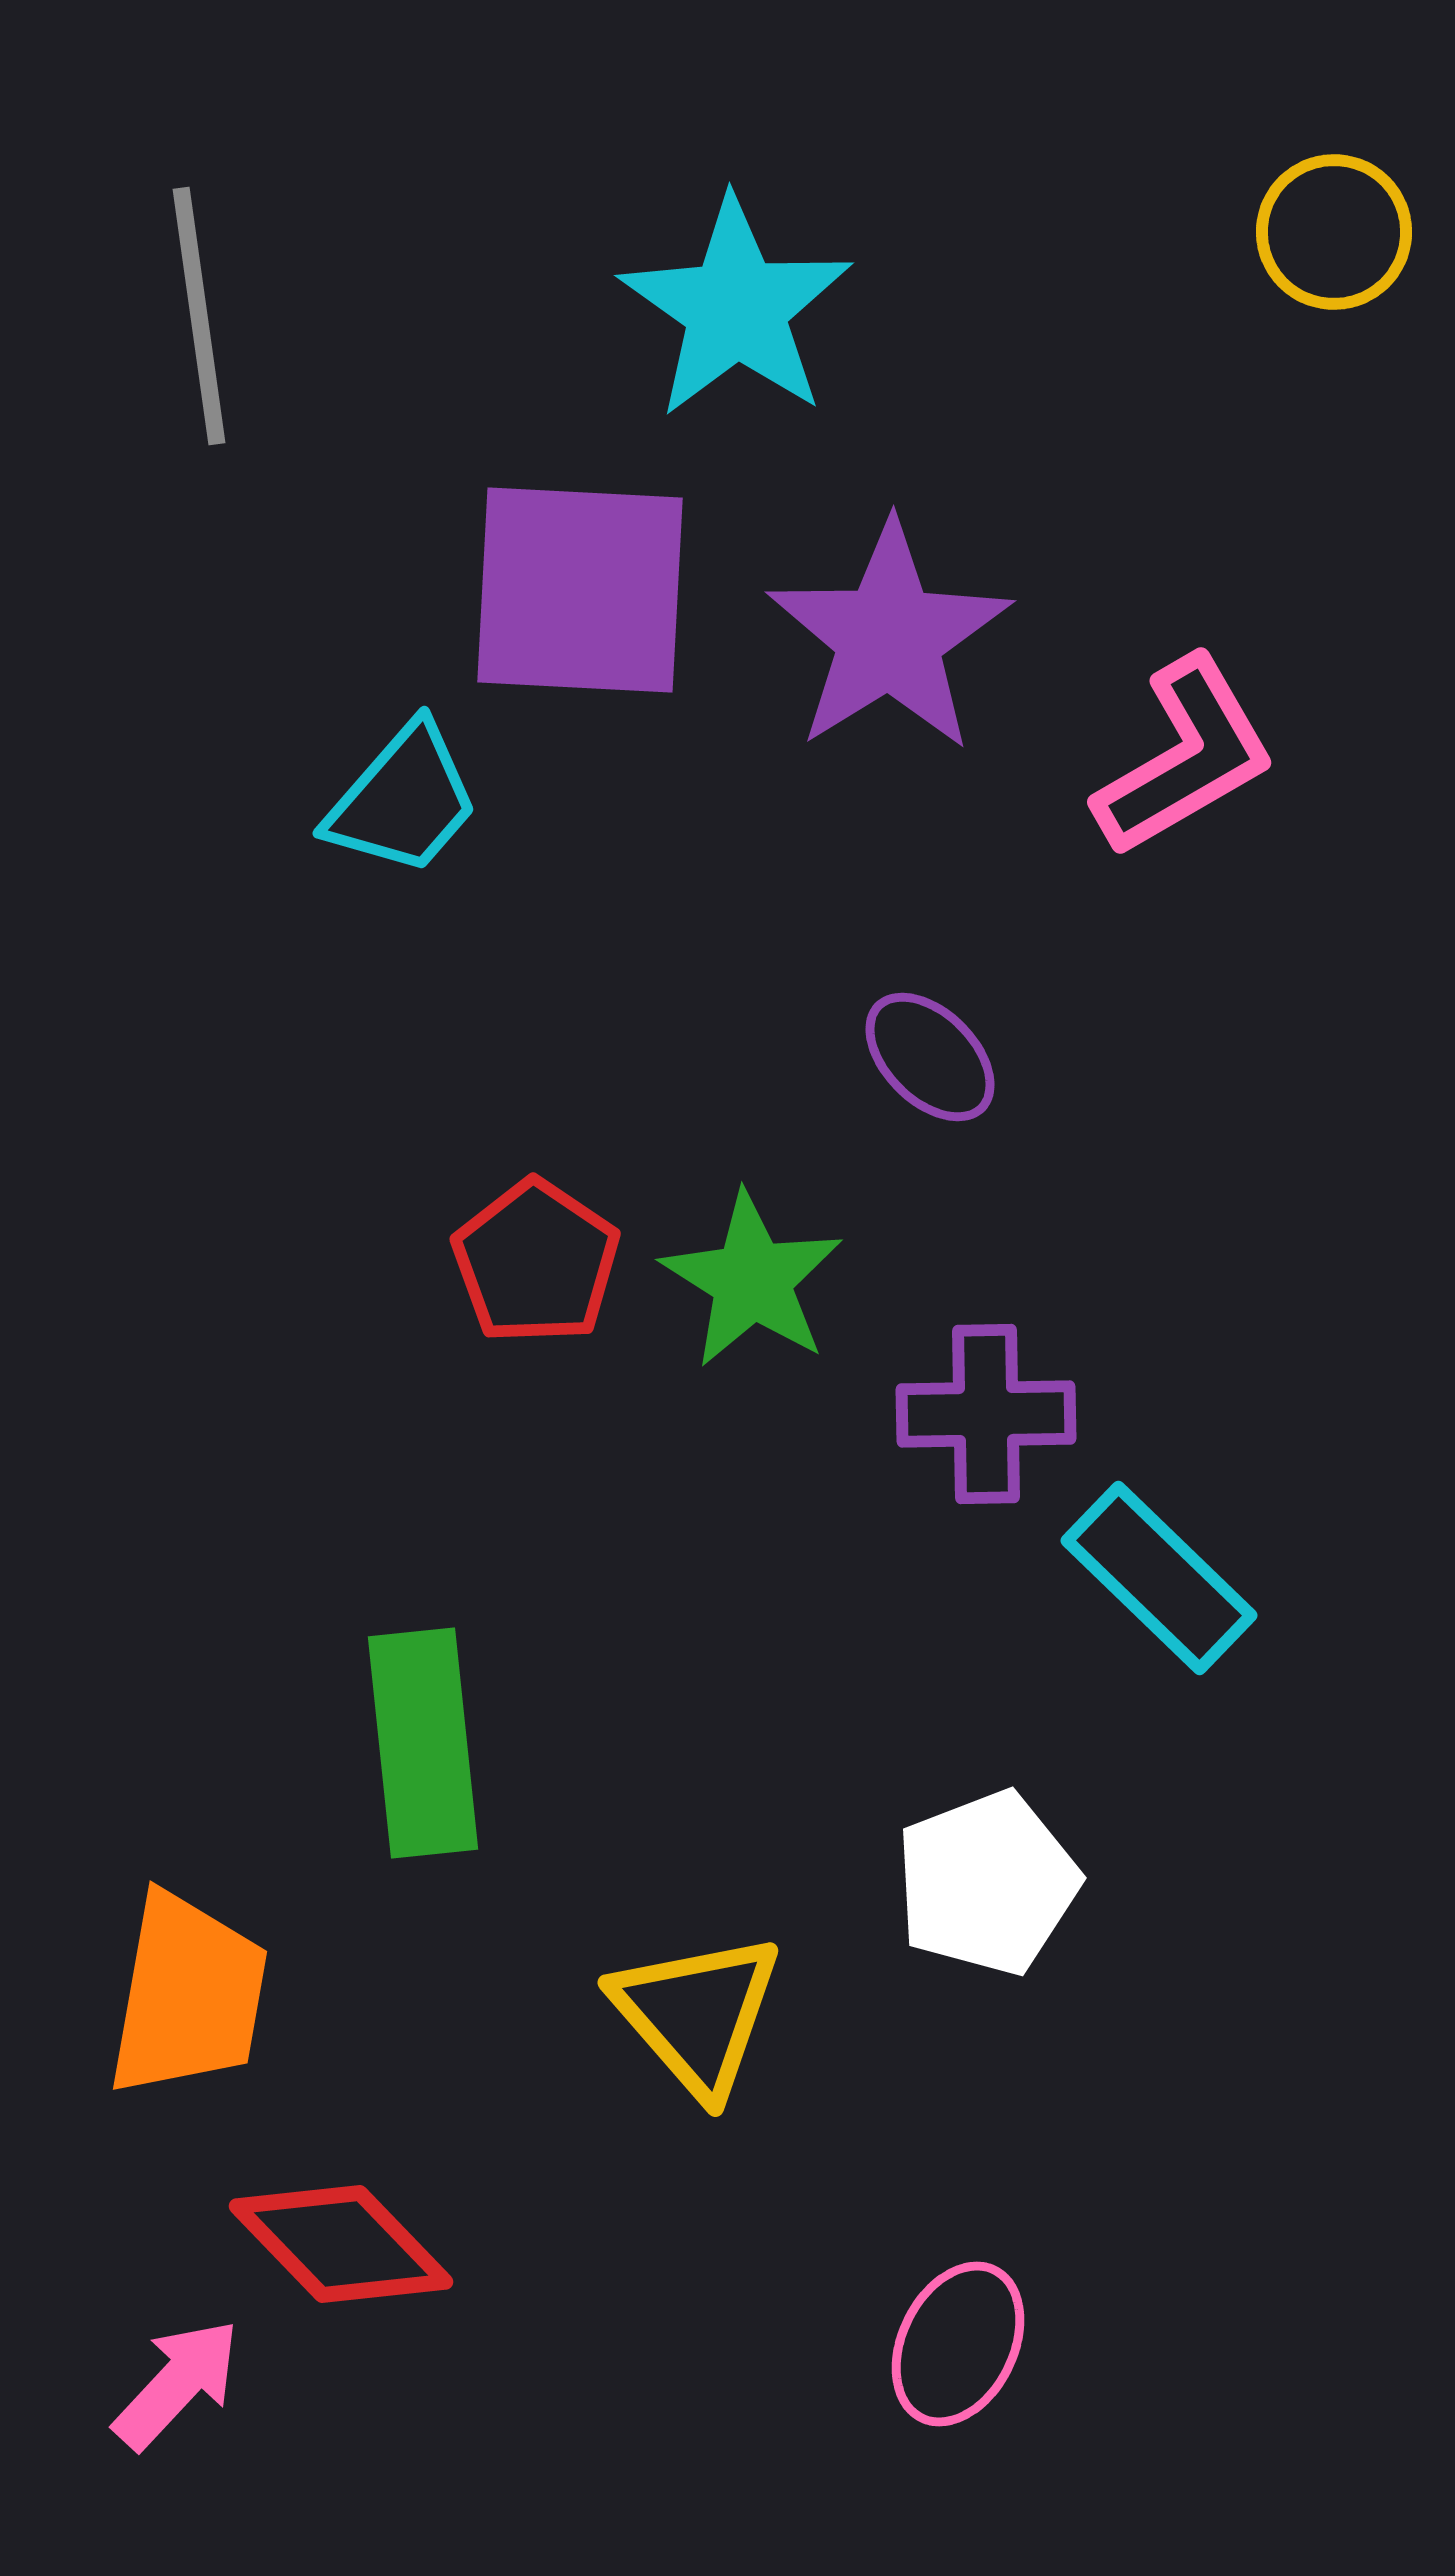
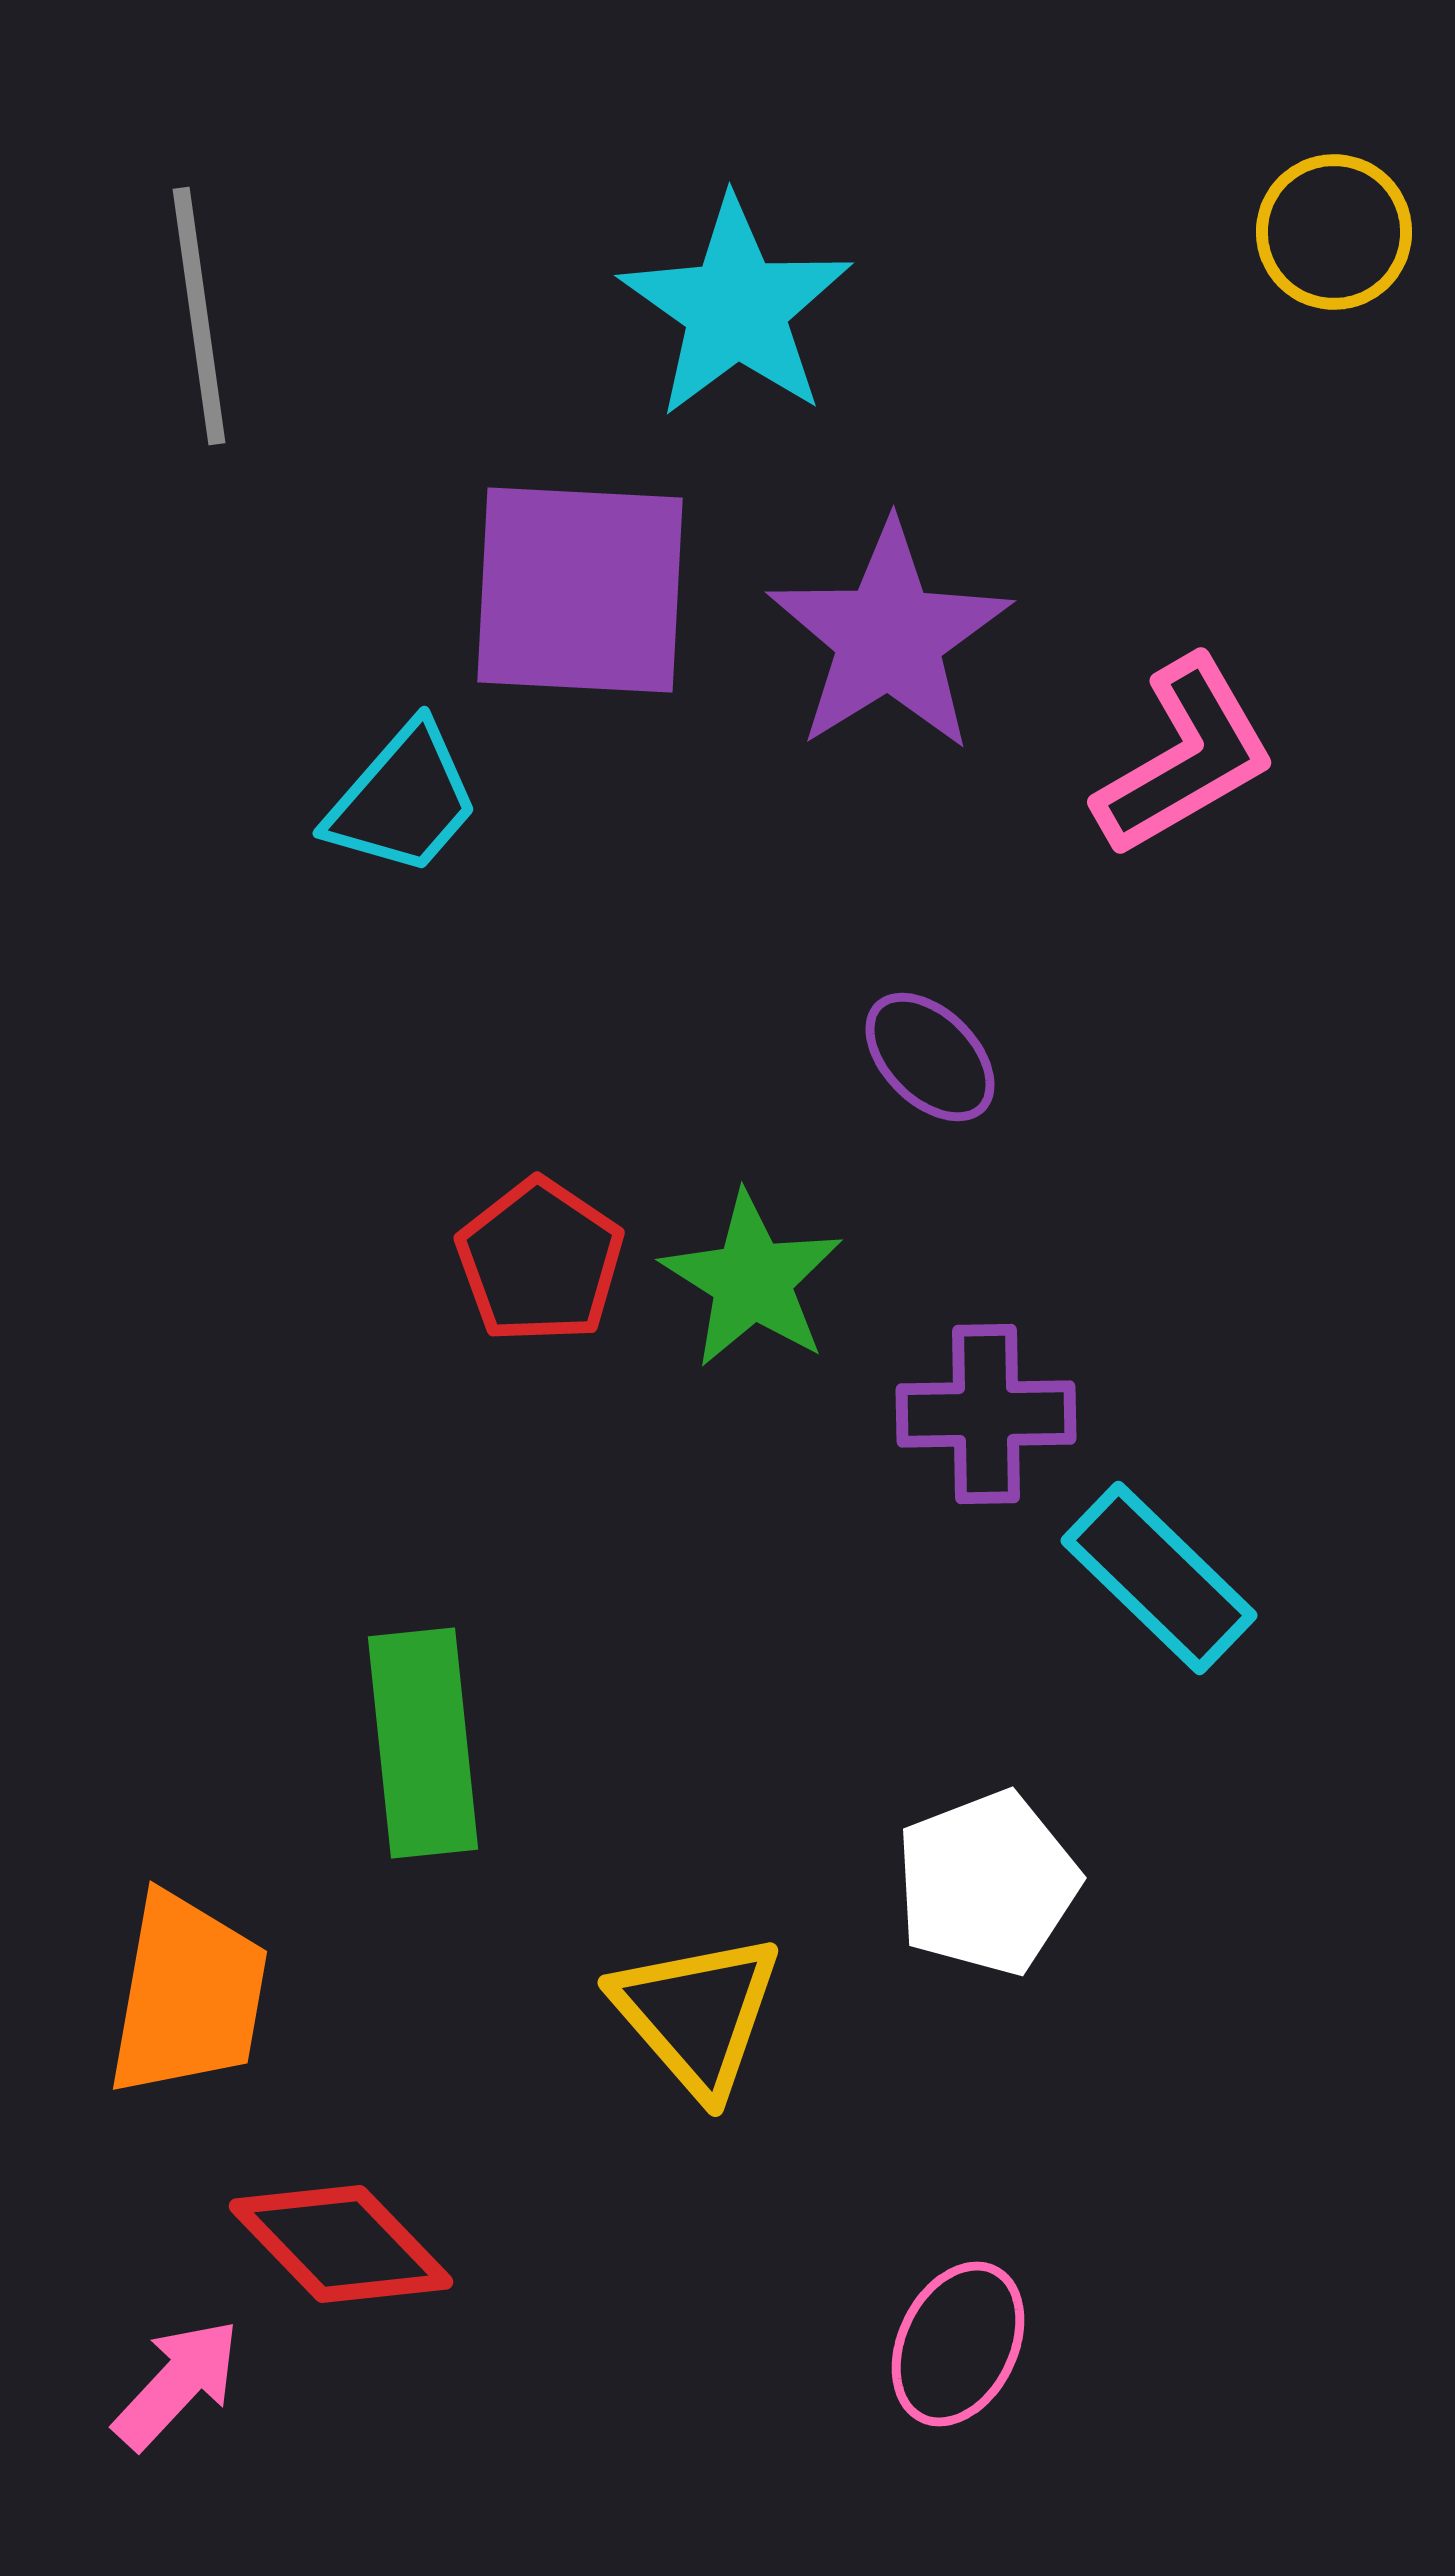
red pentagon: moved 4 px right, 1 px up
